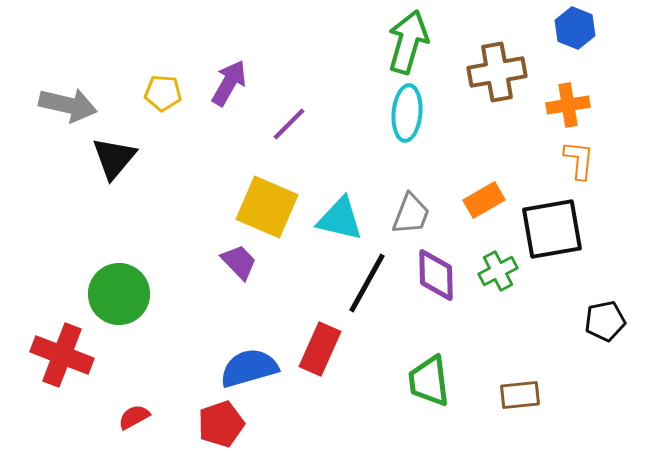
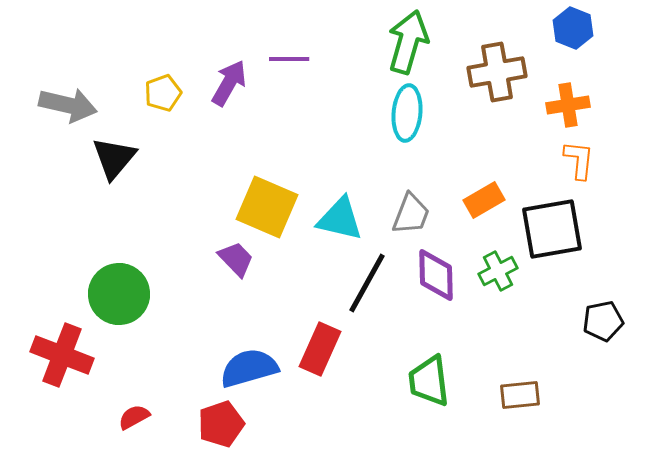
blue hexagon: moved 2 px left
yellow pentagon: rotated 24 degrees counterclockwise
purple line: moved 65 px up; rotated 45 degrees clockwise
purple trapezoid: moved 3 px left, 3 px up
black pentagon: moved 2 px left
